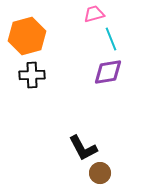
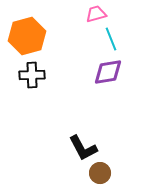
pink trapezoid: moved 2 px right
